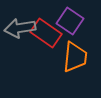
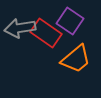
orange trapezoid: moved 1 px right, 2 px down; rotated 44 degrees clockwise
